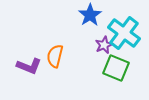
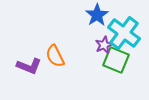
blue star: moved 7 px right
orange semicircle: rotated 40 degrees counterclockwise
green square: moved 8 px up
